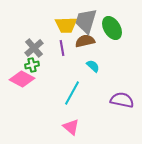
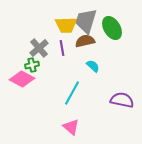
gray cross: moved 5 px right
